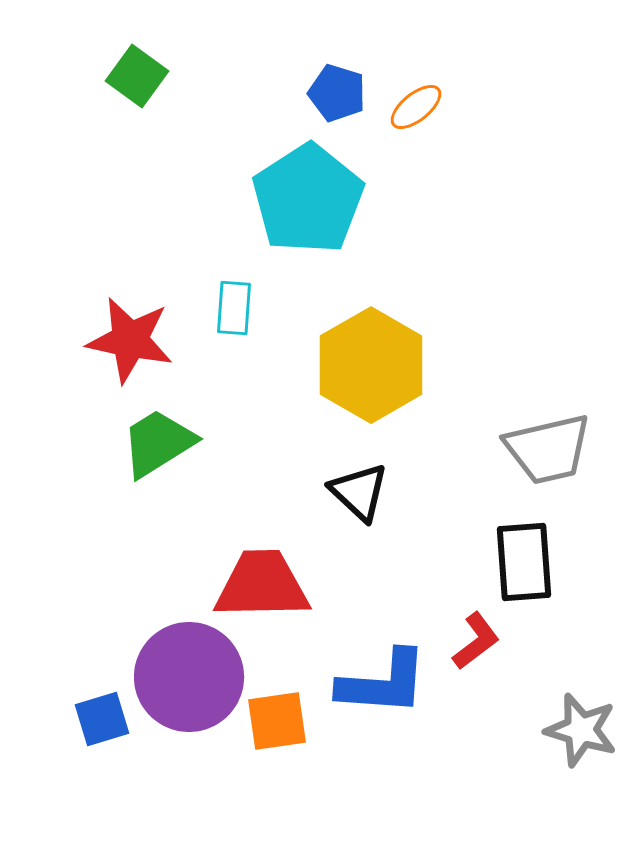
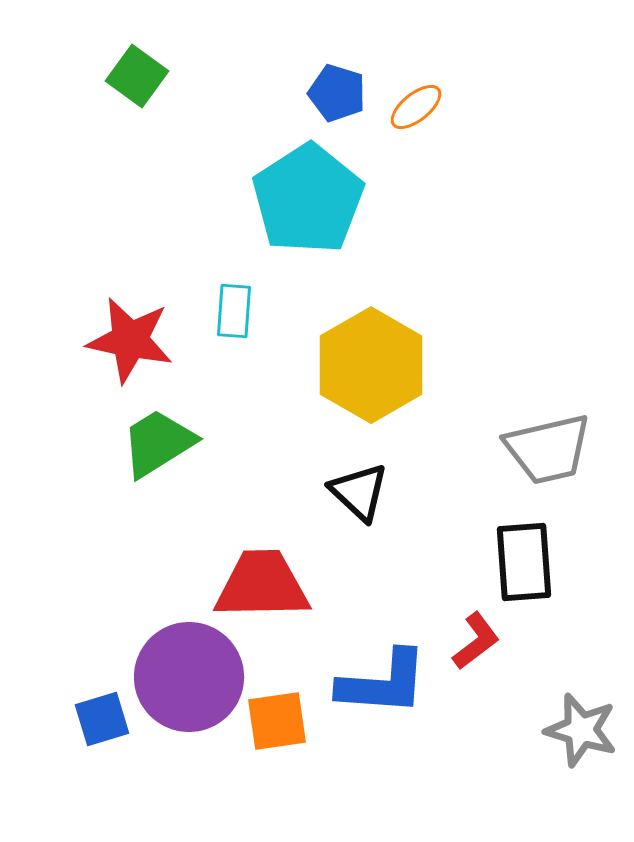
cyan rectangle: moved 3 px down
